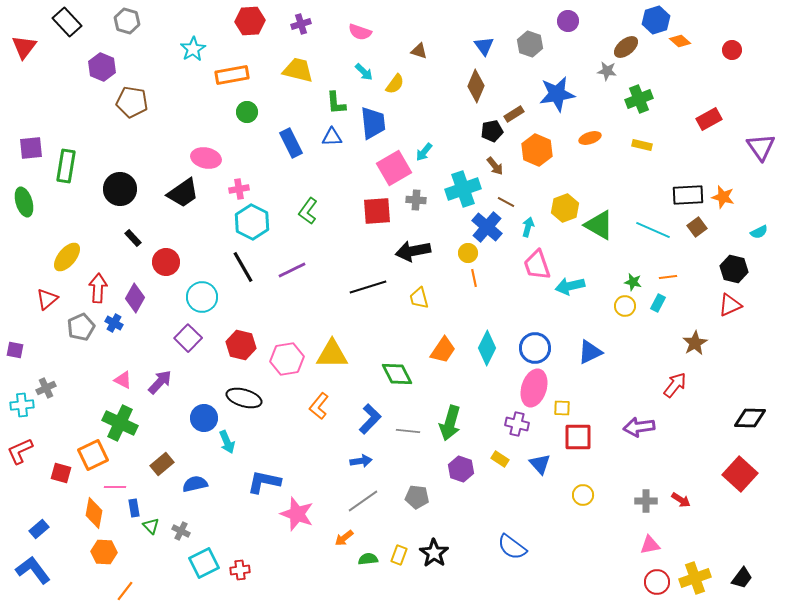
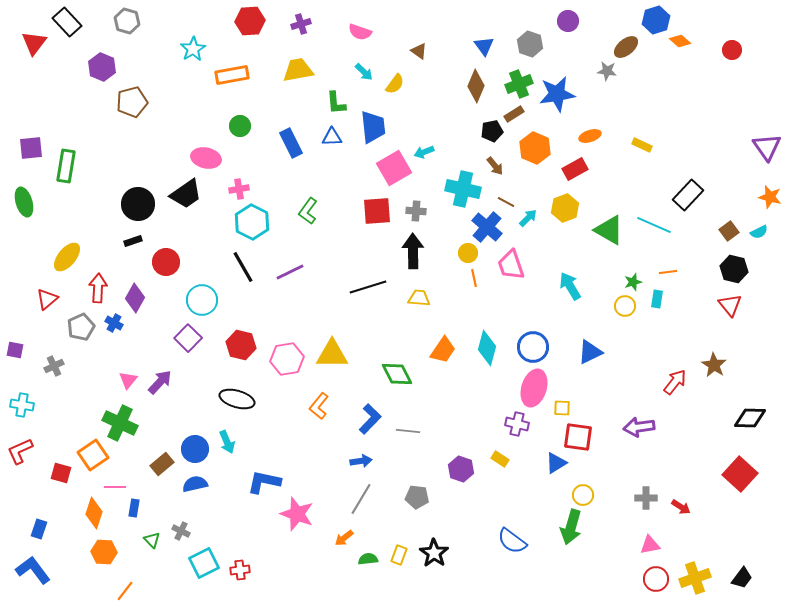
red triangle at (24, 47): moved 10 px right, 4 px up
brown triangle at (419, 51): rotated 18 degrees clockwise
yellow trapezoid at (298, 70): rotated 24 degrees counterclockwise
green cross at (639, 99): moved 120 px left, 15 px up
brown pentagon at (132, 102): rotated 24 degrees counterclockwise
green circle at (247, 112): moved 7 px left, 14 px down
red rectangle at (709, 119): moved 134 px left, 50 px down
blue trapezoid at (373, 123): moved 4 px down
orange ellipse at (590, 138): moved 2 px up
yellow rectangle at (642, 145): rotated 12 degrees clockwise
purple triangle at (761, 147): moved 6 px right
orange hexagon at (537, 150): moved 2 px left, 2 px up
cyan arrow at (424, 152): rotated 30 degrees clockwise
black circle at (120, 189): moved 18 px right, 15 px down
cyan cross at (463, 189): rotated 32 degrees clockwise
black trapezoid at (183, 193): moved 3 px right, 1 px down
black rectangle at (688, 195): rotated 44 degrees counterclockwise
orange star at (723, 197): moved 47 px right
gray cross at (416, 200): moved 11 px down
green triangle at (599, 225): moved 10 px right, 5 px down
cyan arrow at (528, 227): moved 9 px up; rotated 30 degrees clockwise
brown square at (697, 227): moved 32 px right, 4 px down
cyan line at (653, 230): moved 1 px right, 5 px up
black rectangle at (133, 238): moved 3 px down; rotated 66 degrees counterclockwise
black arrow at (413, 251): rotated 100 degrees clockwise
pink trapezoid at (537, 265): moved 26 px left
purple line at (292, 270): moved 2 px left, 2 px down
orange line at (668, 277): moved 5 px up
green star at (633, 282): rotated 30 degrees counterclockwise
cyan arrow at (570, 286): rotated 72 degrees clockwise
cyan circle at (202, 297): moved 3 px down
yellow trapezoid at (419, 298): rotated 110 degrees clockwise
cyan rectangle at (658, 303): moved 1 px left, 4 px up; rotated 18 degrees counterclockwise
red triangle at (730, 305): rotated 45 degrees counterclockwise
brown star at (695, 343): moved 19 px right, 22 px down; rotated 10 degrees counterclockwise
cyan diamond at (487, 348): rotated 12 degrees counterclockwise
blue circle at (535, 348): moved 2 px left, 1 px up
pink triangle at (123, 380): moved 5 px right; rotated 42 degrees clockwise
red arrow at (675, 385): moved 3 px up
gray cross at (46, 388): moved 8 px right, 22 px up
black ellipse at (244, 398): moved 7 px left, 1 px down
cyan cross at (22, 405): rotated 15 degrees clockwise
blue circle at (204, 418): moved 9 px left, 31 px down
green arrow at (450, 423): moved 121 px right, 104 px down
red square at (578, 437): rotated 8 degrees clockwise
orange square at (93, 455): rotated 8 degrees counterclockwise
blue triangle at (540, 464): moved 16 px right, 1 px up; rotated 40 degrees clockwise
red arrow at (681, 500): moved 7 px down
gray line at (363, 501): moved 2 px left, 2 px up; rotated 24 degrees counterclockwise
gray cross at (646, 501): moved 3 px up
blue rectangle at (134, 508): rotated 18 degrees clockwise
orange diamond at (94, 513): rotated 8 degrees clockwise
green triangle at (151, 526): moved 1 px right, 14 px down
blue rectangle at (39, 529): rotated 30 degrees counterclockwise
blue semicircle at (512, 547): moved 6 px up
red circle at (657, 582): moved 1 px left, 3 px up
